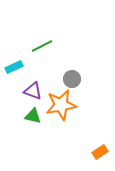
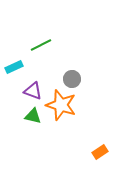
green line: moved 1 px left, 1 px up
orange star: rotated 28 degrees clockwise
